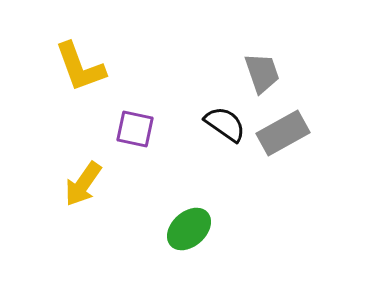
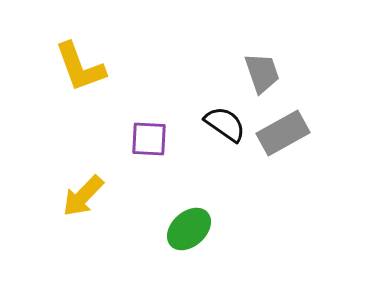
purple square: moved 14 px right, 10 px down; rotated 9 degrees counterclockwise
yellow arrow: moved 12 px down; rotated 9 degrees clockwise
